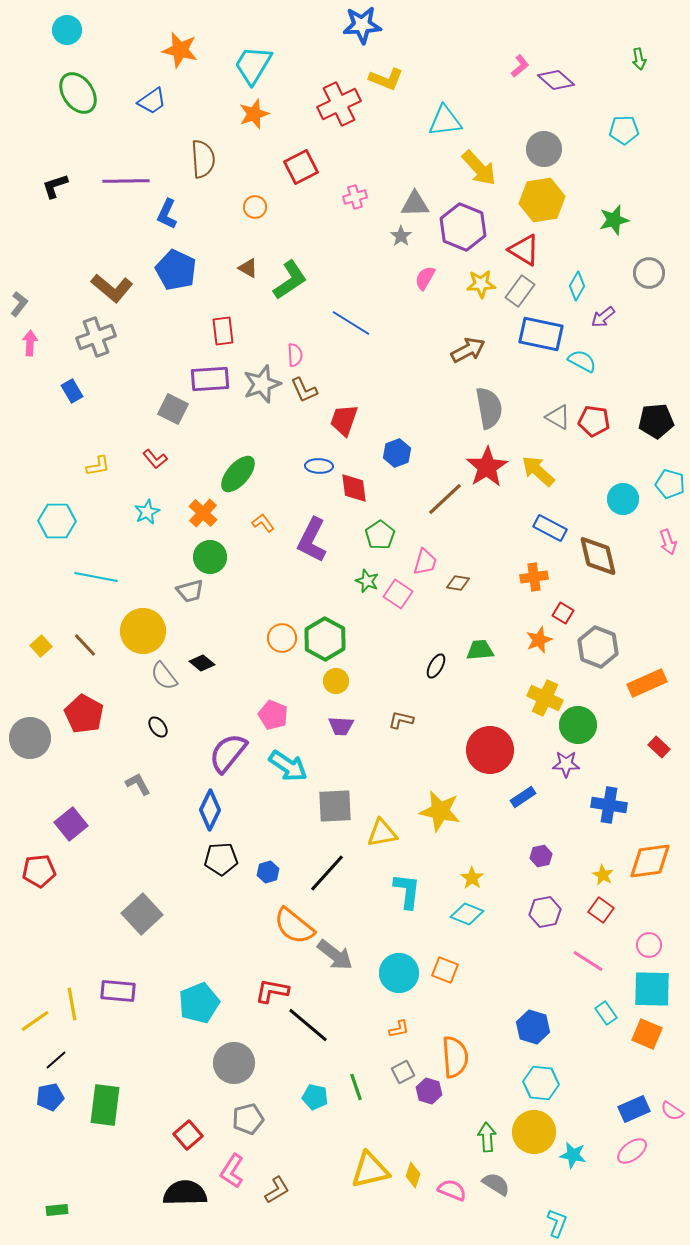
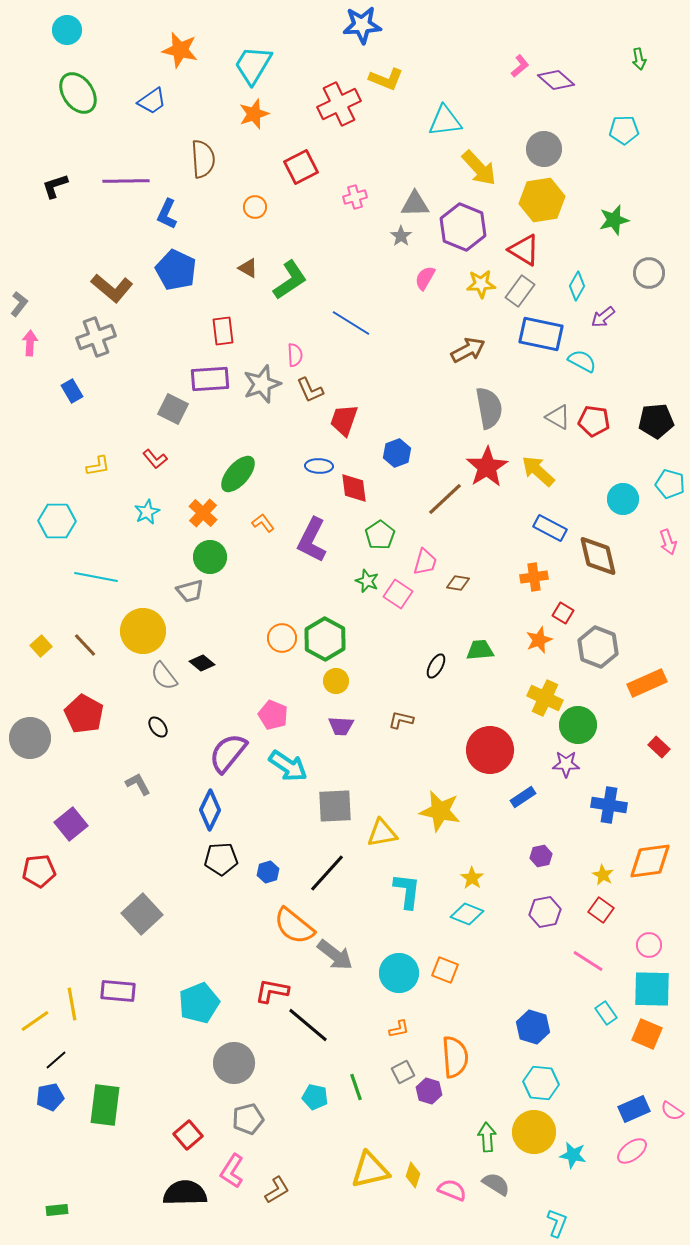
brown L-shape at (304, 390): moved 6 px right
